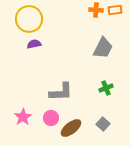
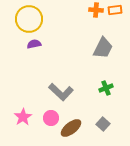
gray L-shape: rotated 45 degrees clockwise
